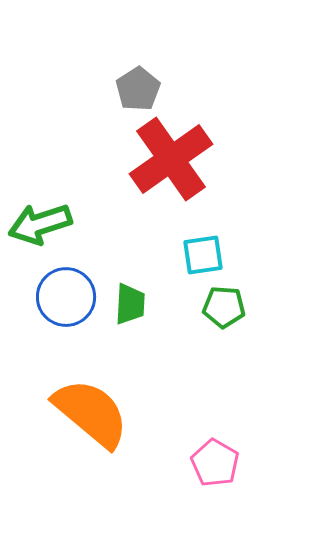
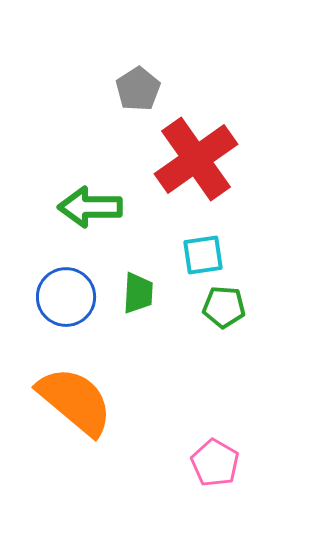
red cross: moved 25 px right
green arrow: moved 50 px right, 17 px up; rotated 18 degrees clockwise
green trapezoid: moved 8 px right, 11 px up
orange semicircle: moved 16 px left, 12 px up
